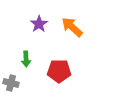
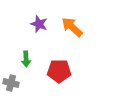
purple star: rotated 18 degrees counterclockwise
